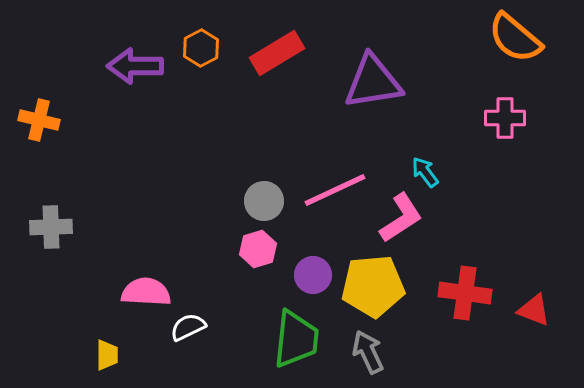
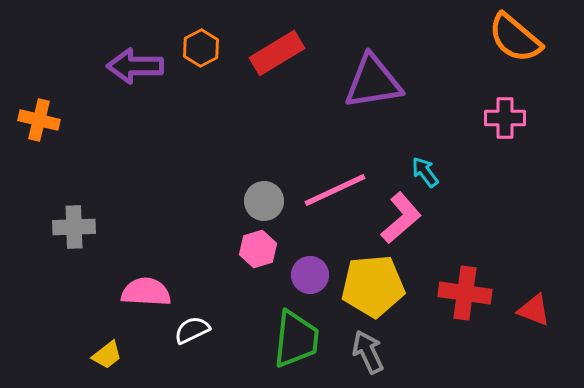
pink L-shape: rotated 8 degrees counterclockwise
gray cross: moved 23 px right
purple circle: moved 3 px left
white semicircle: moved 4 px right, 3 px down
yellow trapezoid: rotated 52 degrees clockwise
